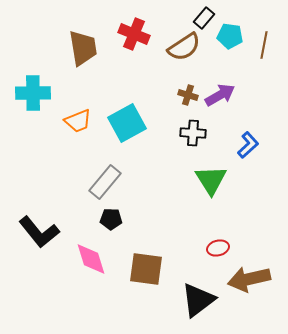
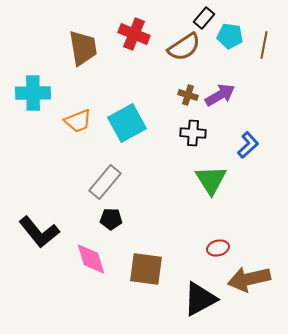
black triangle: moved 2 px right, 1 px up; rotated 9 degrees clockwise
